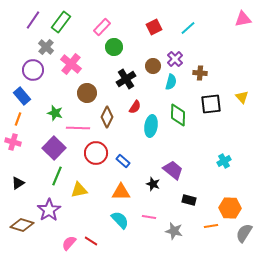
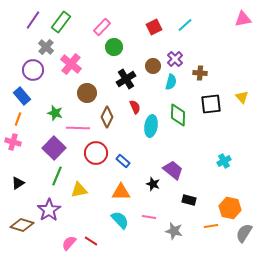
cyan line at (188, 28): moved 3 px left, 3 px up
red semicircle at (135, 107): rotated 56 degrees counterclockwise
orange hexagon at (230, 208): rotated 10 degrees clockwise
